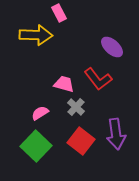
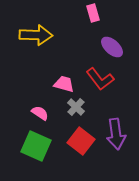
pink rectangle: moved 34 px right; rotated 12 degrees clockwise
red L-shape: moved 2 px right
pink semicircle: rotated 66 degrees clockwise
green square: rotated 20 degrees counterclockwise
